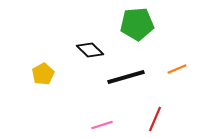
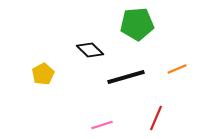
red line: moved 1 px right, 1 px up
